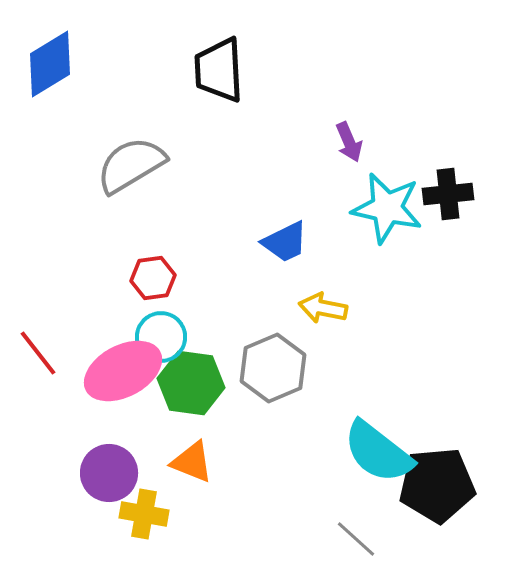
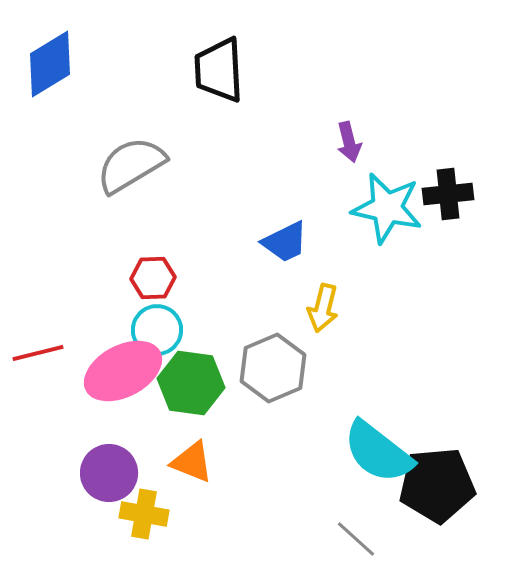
purple arrow: rotated 9 degrees clockwise
red hexagon: rotated 6 degrees clockwise
yellow arrow: rotated 87 degrees counterclockwise
cyan circle: moved 4 px left, 7 px up
red line: rotated 66 degrees counterclockwise
